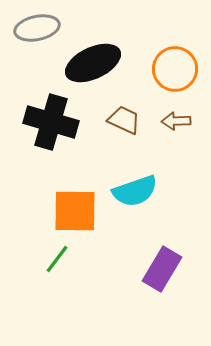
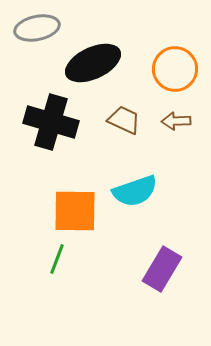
green line: rotated 16 degrees counterclockwise
